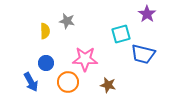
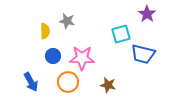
pink star: moved 3 px left, 1 px up
blue circle: moved 7 px right, 7 px up
